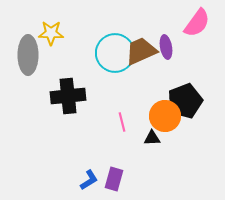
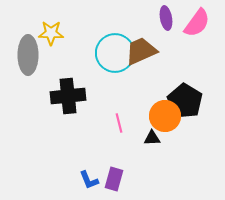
purple ellipse: moved 29 px up
black pentagon: rotated 20 degrees counterclockwise
pink line: moved 3 px left, 1 px down
blue L-shape: rotated 100 degrees clockwise
